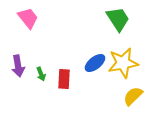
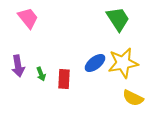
yellow semicircle: moved 2 px down; rotated 110 degrees counterclockwise
